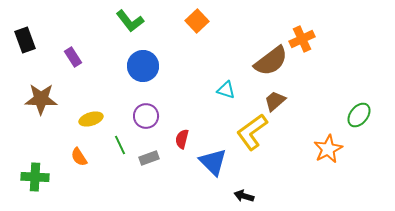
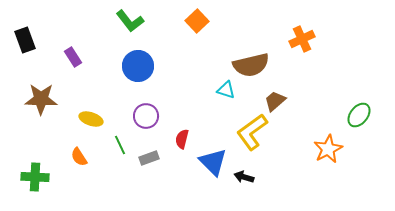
brown semicircle: moved 20 px left, 4 px down; rotated 24 degrees clockwise
blue circle: moved 5 px left
yellow ellipse: rotated 35 degrees clockwise
black arrow: moved 19 px up
